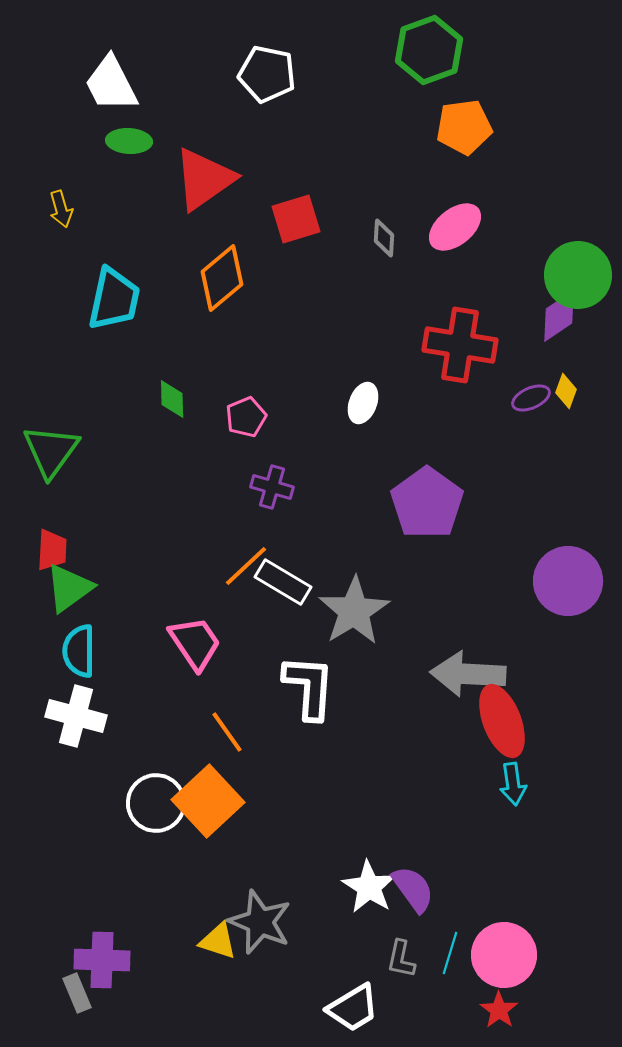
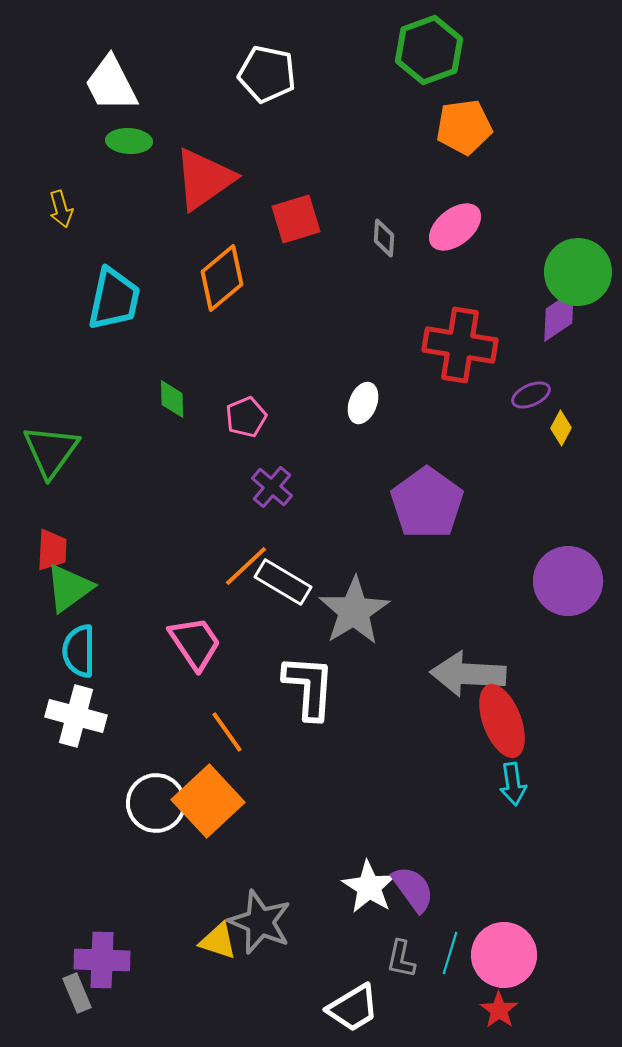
green circle at (578, 275): moved 3 px up
yellow diamond at (566, 391): moved 5 px left, 37 px down; rotated 8 degrees clockwise
purple ellipse at (531, 398): moved 3 px up
purple cross at (272, 487): rotated 24 degrees clockwise
